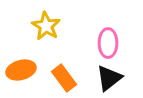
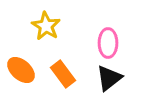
orange ellipse: rotated 56 degrees clockwise
orange rectangle: moved 1 px left, 4 px up
